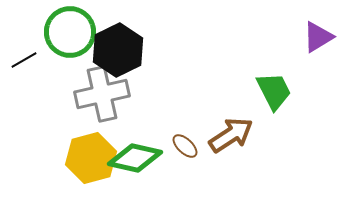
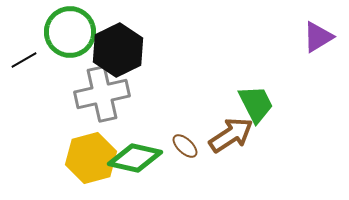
green trapezoid: moved 18 px left, 13 px down
